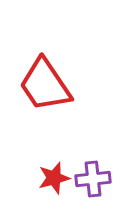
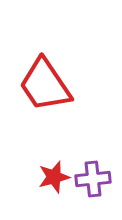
red star: moved 1 px up
